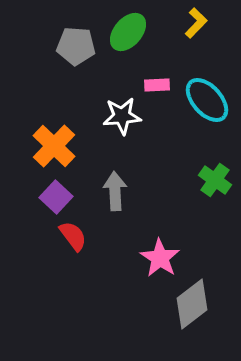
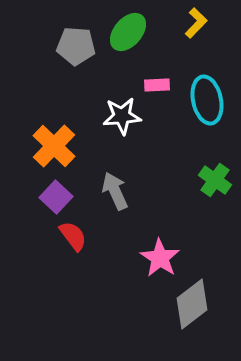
cyan ellipse: rotated 30 degrees clockwise
gray arrow: rotated 21 degrees counterclockwise
